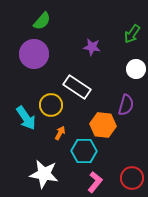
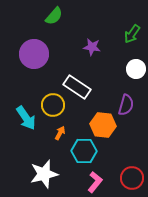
green semicircle: moved 12 px right, 5 px up
yellow circle: moved 2 px right
white star: rotated 24 degrees counterclockwise
